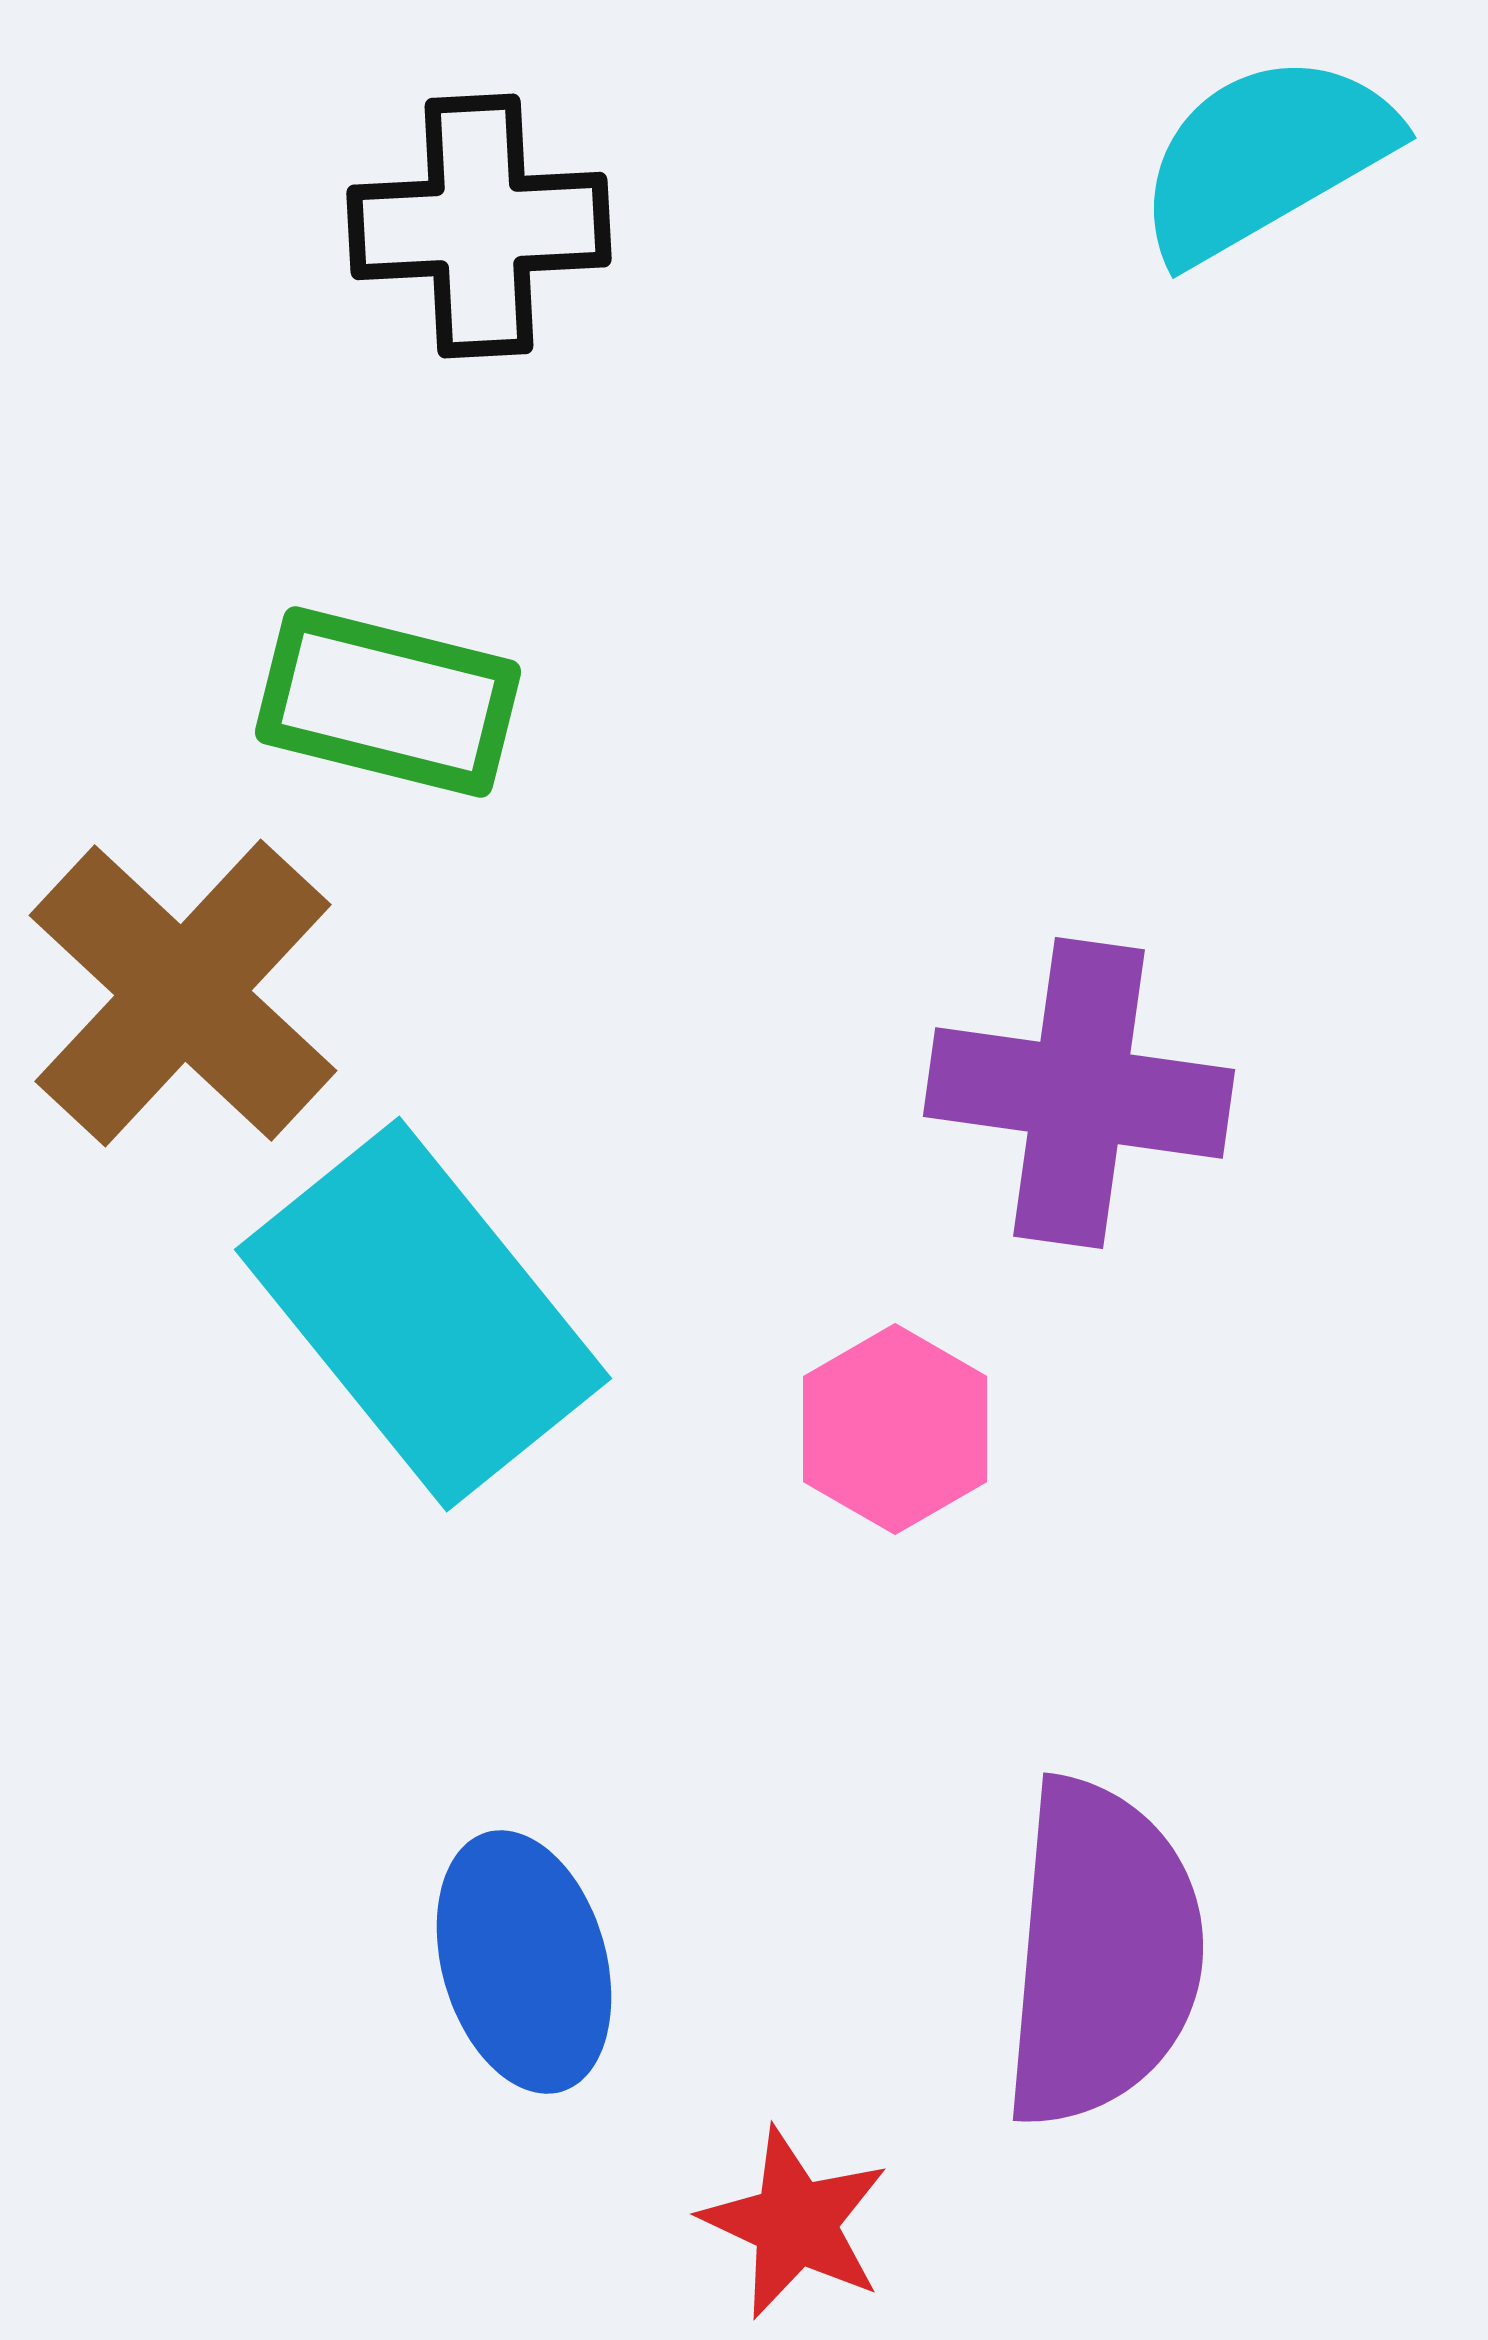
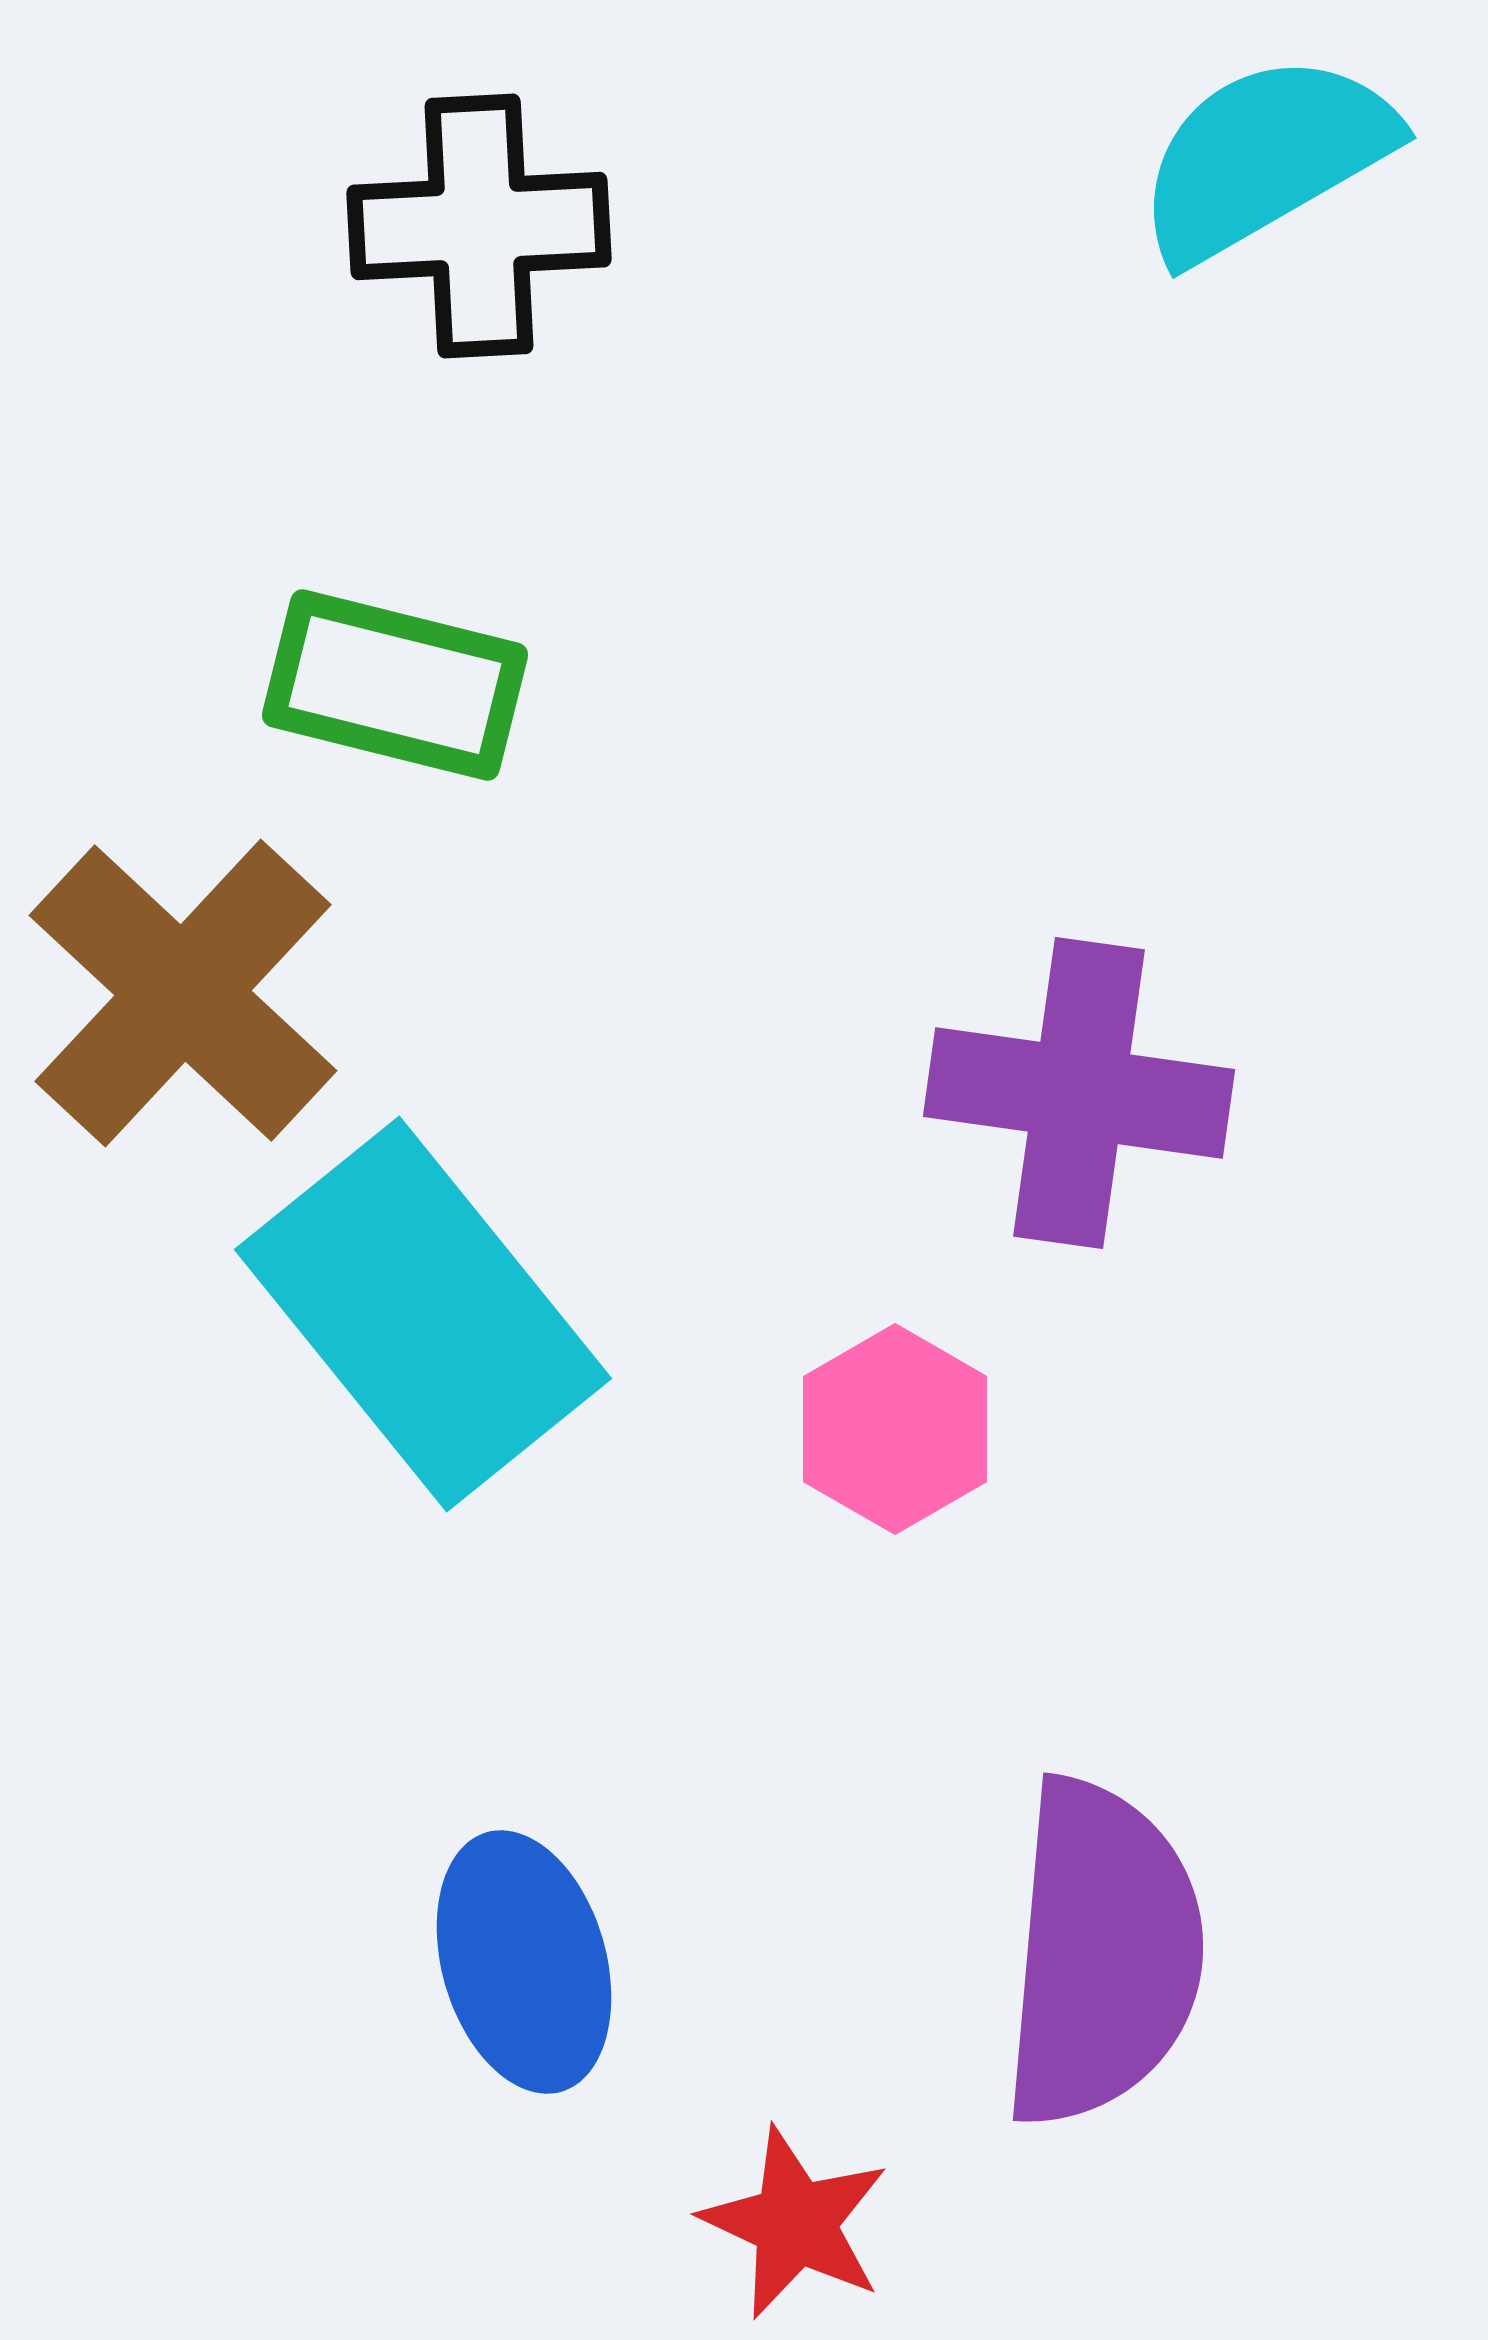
green rectangle: moved 7 px right, 17 px up
